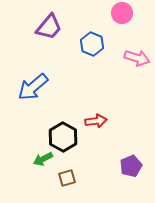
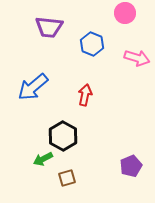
pink circle: moved 3 px right
purple trapezoid: rotated 56 degrees clockwise
red arrow: moved 11 px left, 26 px up; rotated 70 degrees counterclockwise
black hexagon: moved 1 px up
